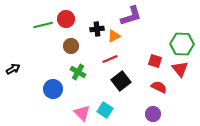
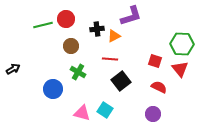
red line: rotated 28 degrees clockwise
pink triangle: rotated 30 degrees counterclockwise
